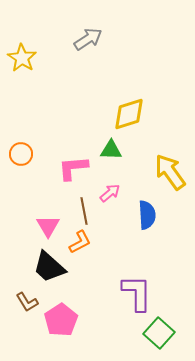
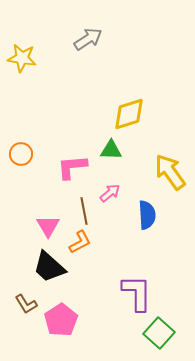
yellow star: rotated 24 degrees counterclockwise
pink L-shape: moved 1 px left, 1 px up
brown L-shape: moved 1 px left, 2 px down
